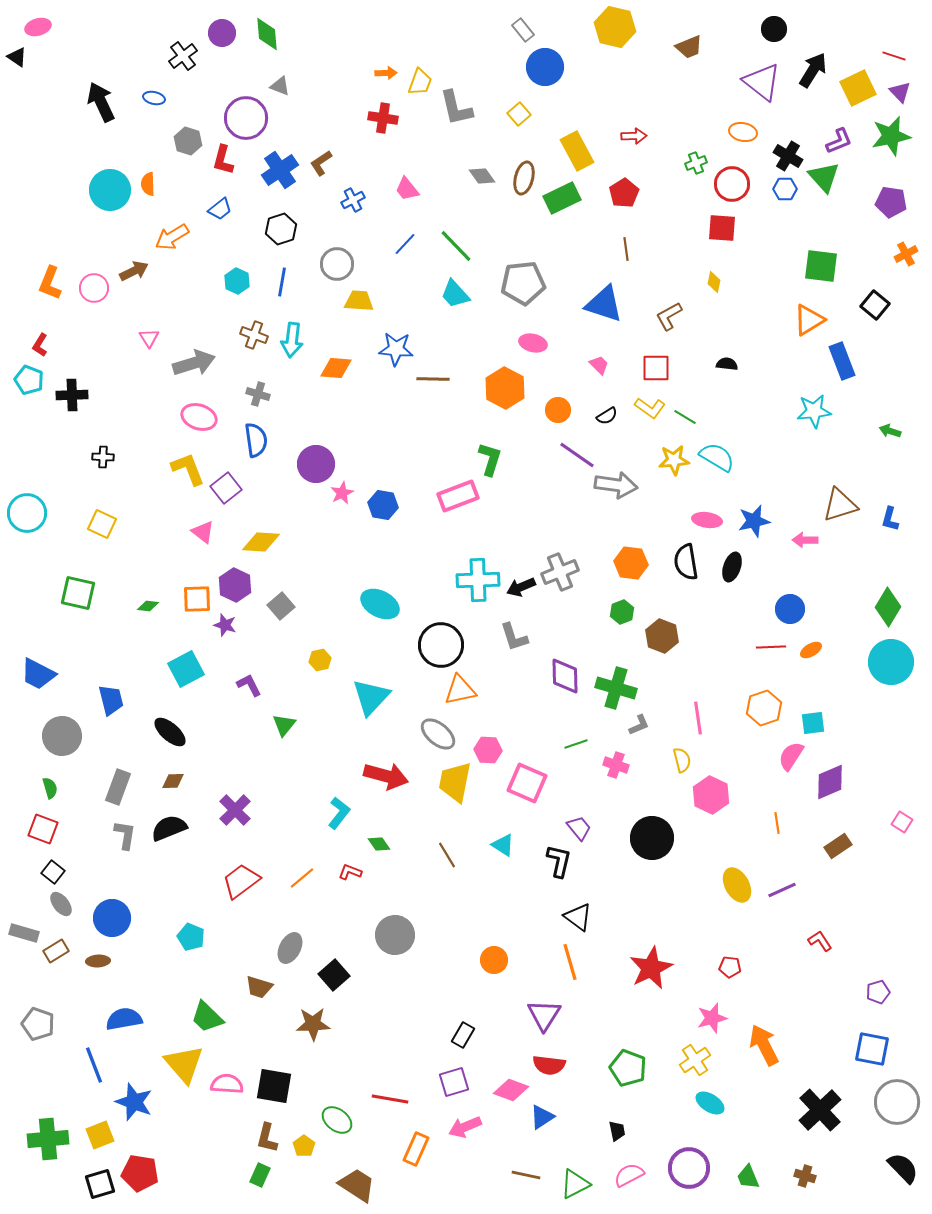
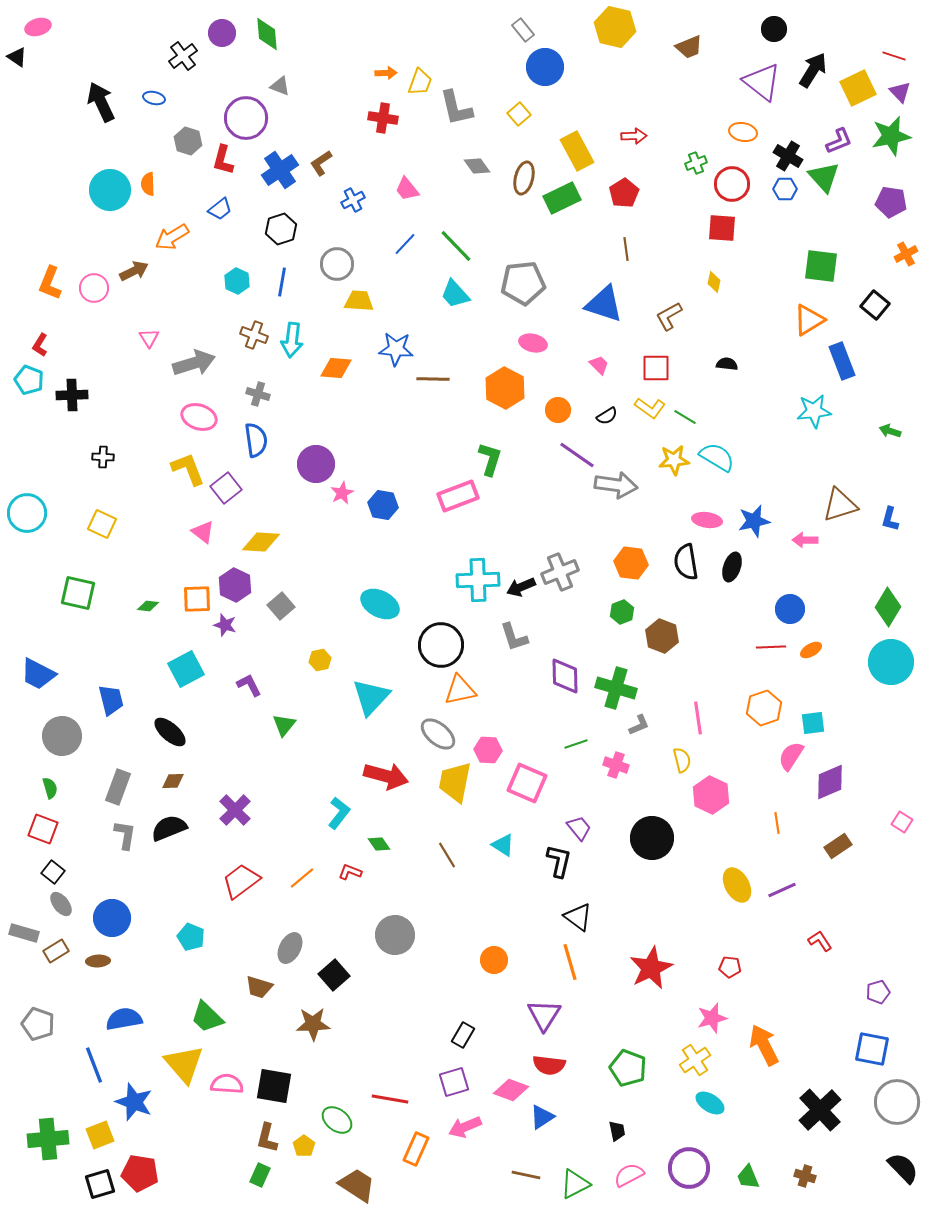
gray diamond at (482, 176): moved 5 px left, 10 px up
